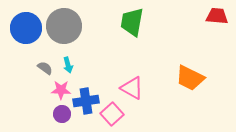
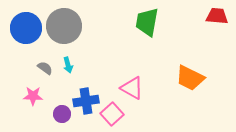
green trapezoid: moved 15 px right
pink star: moved 28 px left, 6 px down
